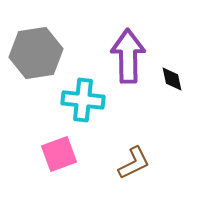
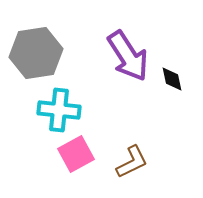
purple arrow: rotated 148 degrees clockwise
cyan cross: moved 24 px left, 10 px down
pink square: moved 17 px right; rotated 9 degrees counterclockwise
brown L-shape: moved 2 px left, 1 px up
